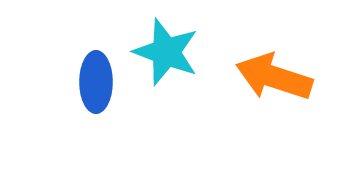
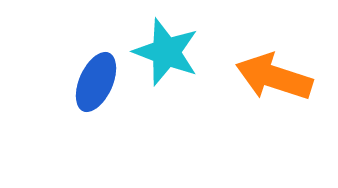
blue ellipse: rotated 24 degrees clockwise
